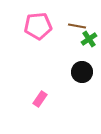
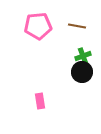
green cross: moved 6 px left, 17 px down; rotated 14 degrees clockwise
pink rectangle: moved 2 px down; rotated 42 degrees counterclockwise
